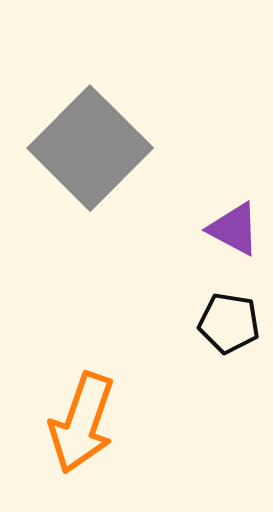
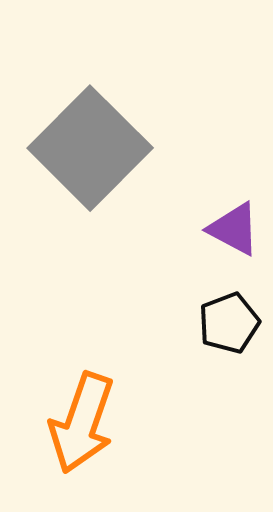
black pentagon: rotated 30 degrees counterclockwise
